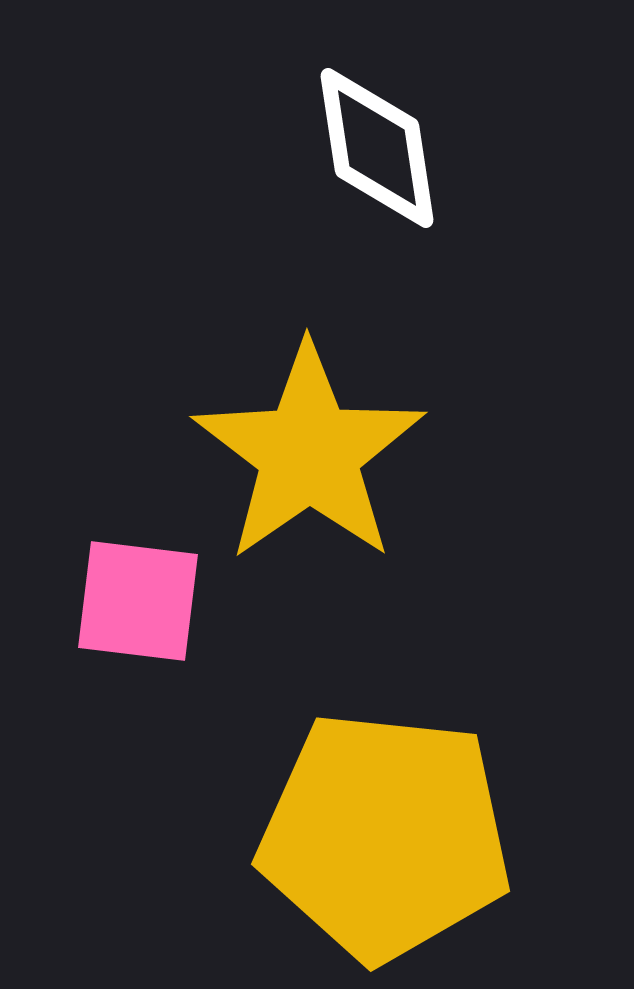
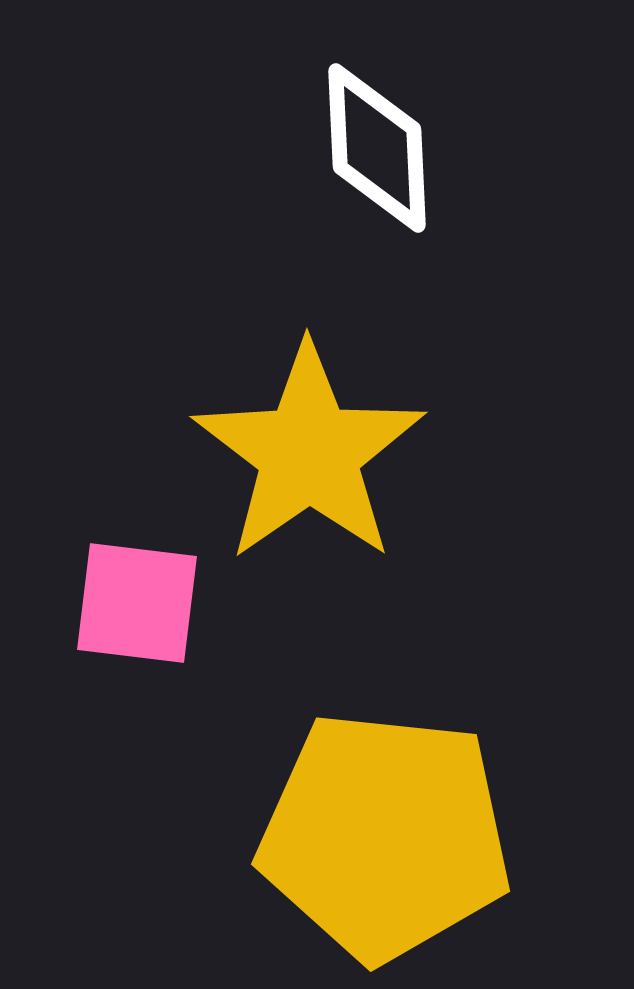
white diamond: rotated 6 degrees clockwise
pink square: moved 1 px left, 2 px down
